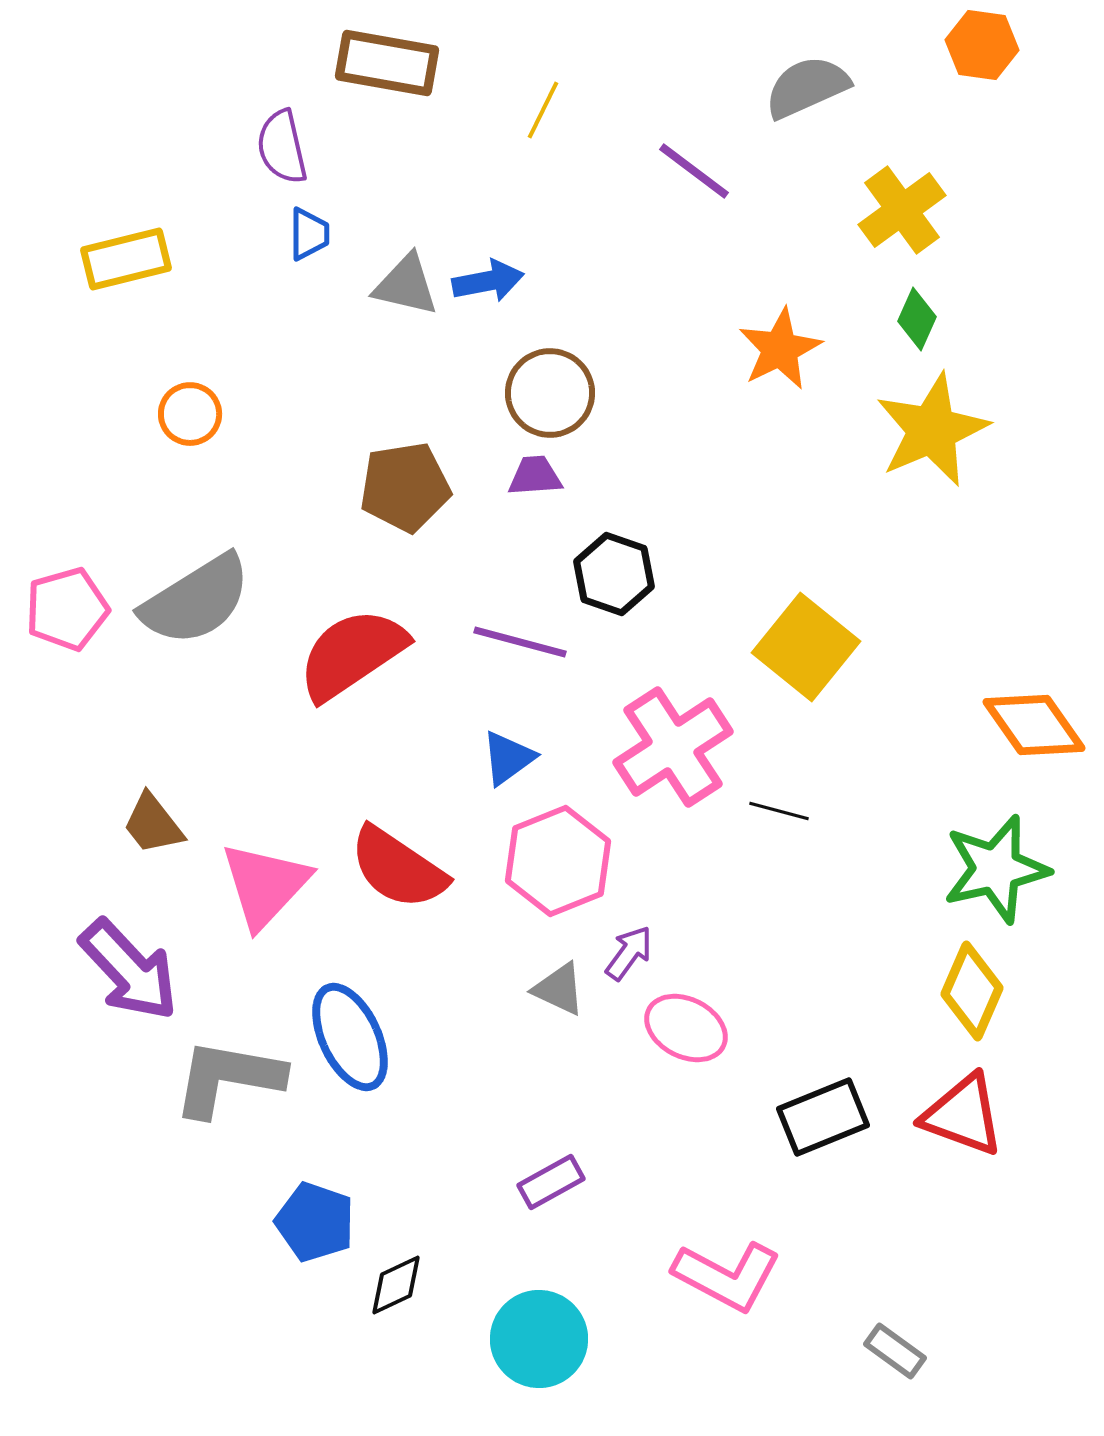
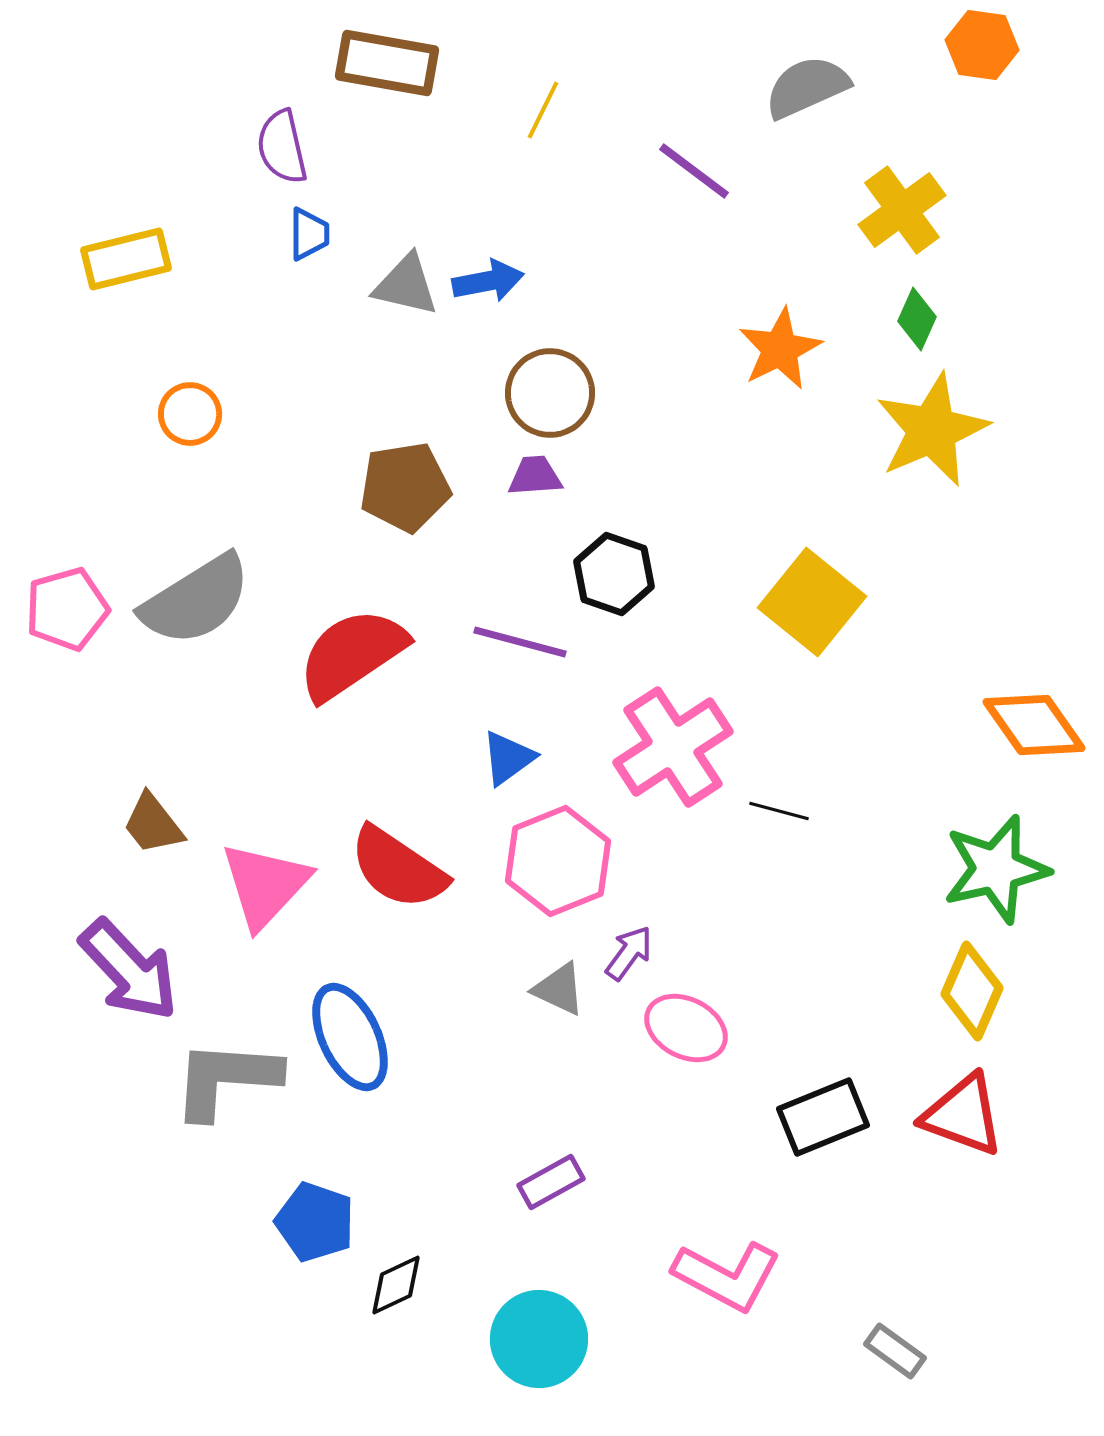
yellow square at (806, 647): moved 6 px right, 45 px up
gray L-shape at (228, 1078): moved 2 px left, 1 px down; rotated 6 degrees counterclockwise
